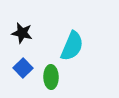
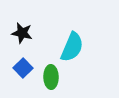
cyan semicircle: moved 1 px down
